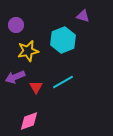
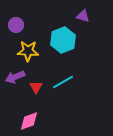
yellow star: rotated 15 degrees clockwise
